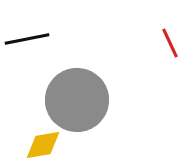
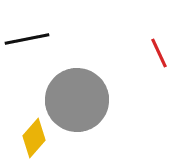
red line: moved 11 px left, 10 px down
yellow diamond: moved 9 px left, 7 px up; rotated 39 degrees counterclockwise
